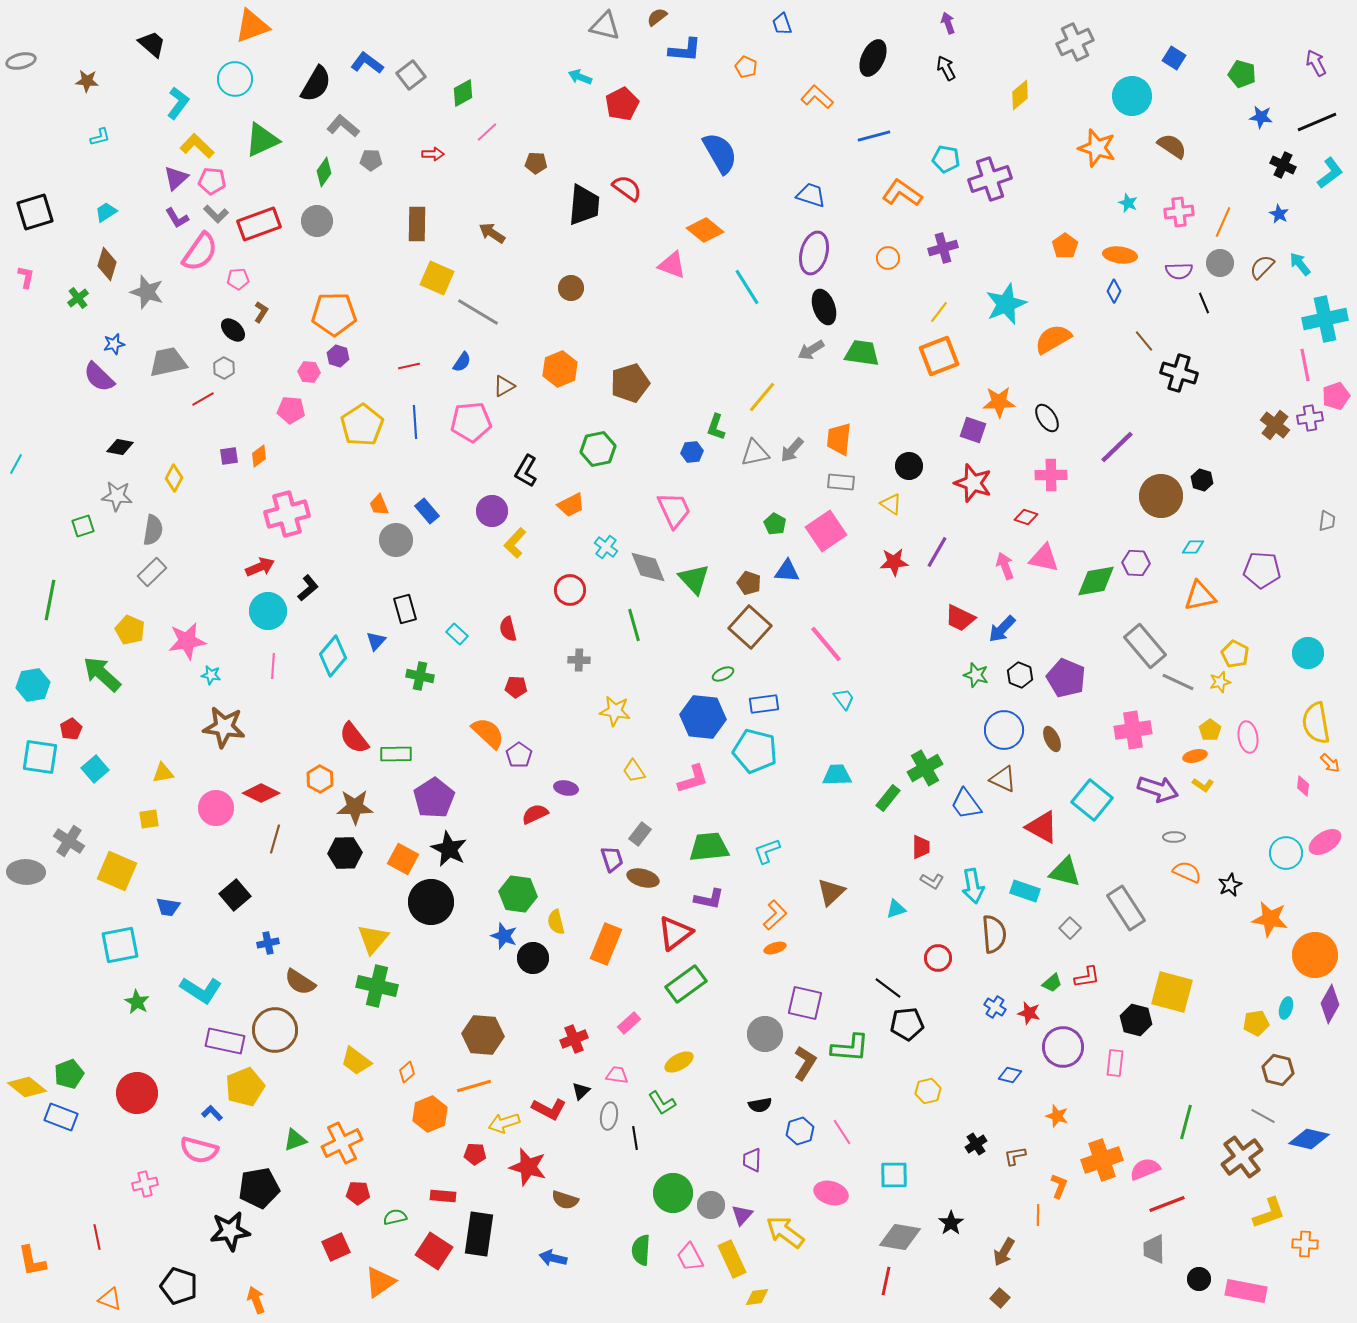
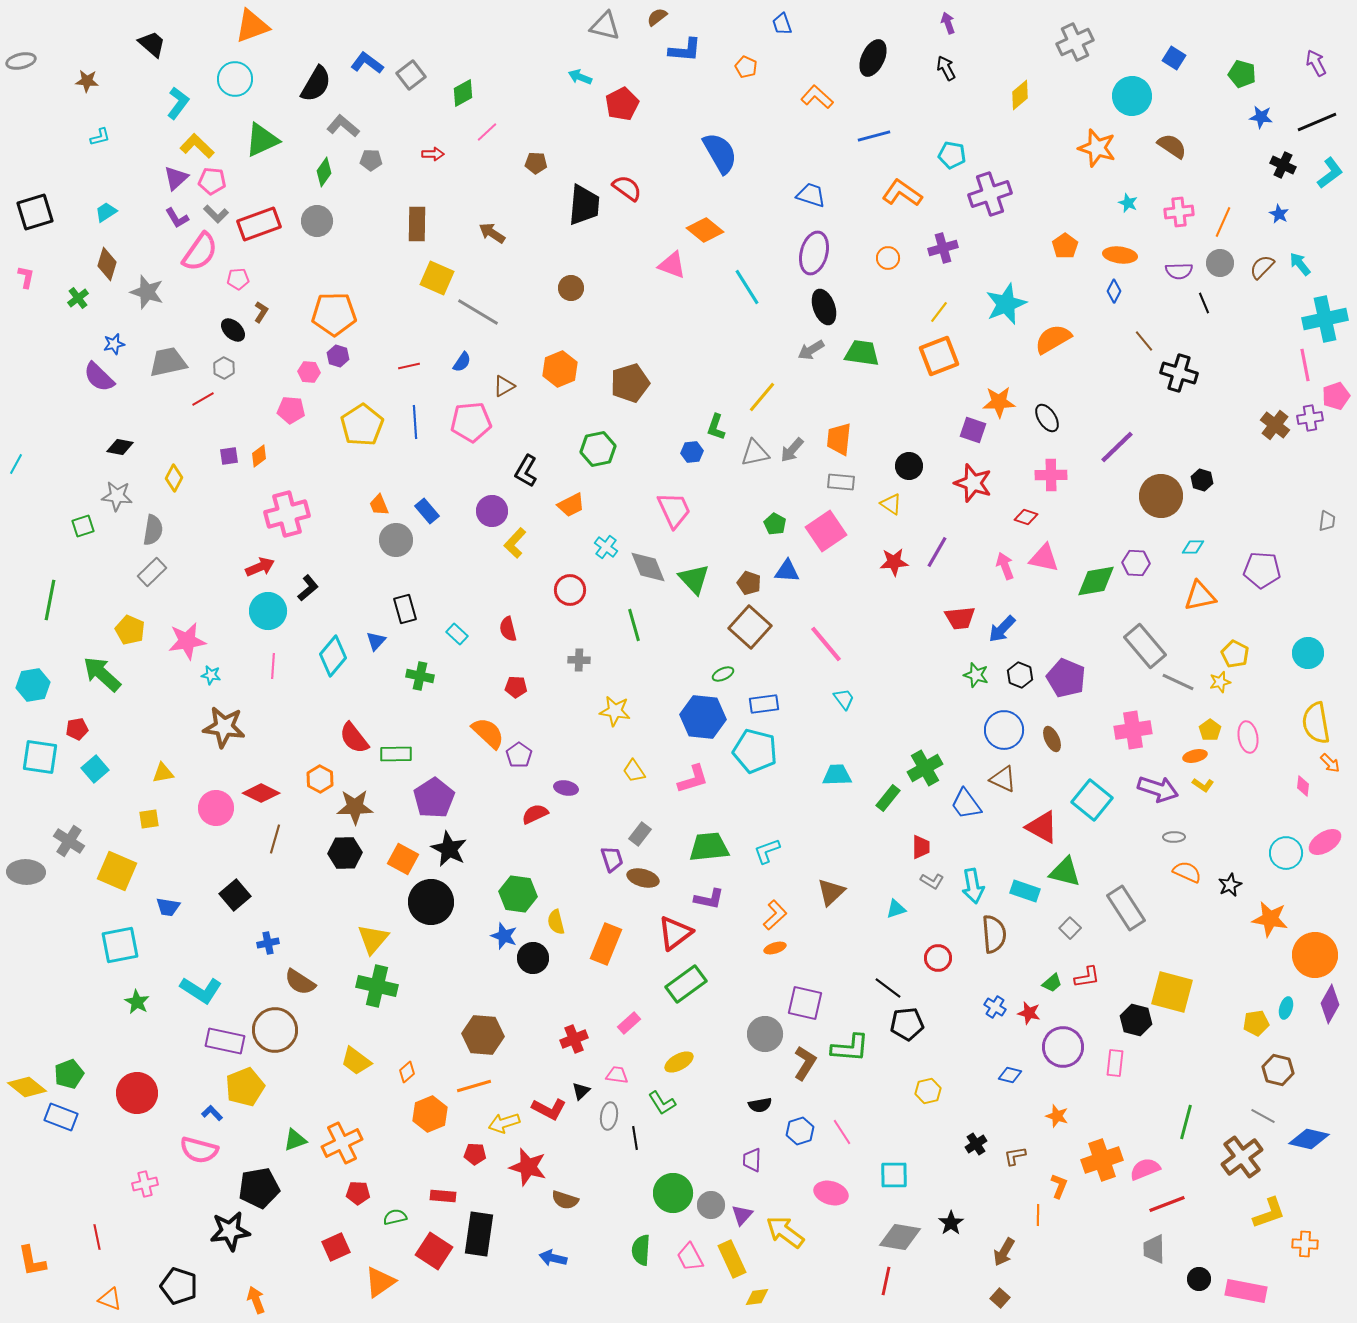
cyan pentagon at (946, 159): moved 6 px right, 4 px up
purple cross at (990, 179): moved 15 px down
red trapezoid at (960, 618): rotated 32 degrees counterclockwise
red pentagon at (71, 729): moved 6 px right; rotated 20 degrees clockwise
